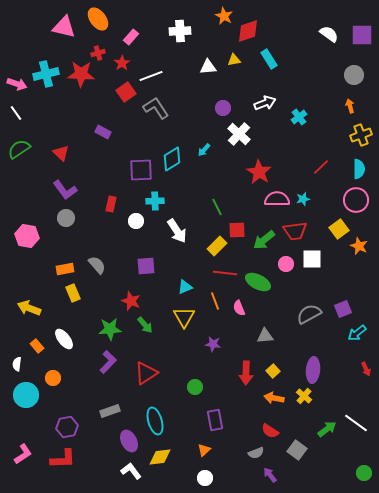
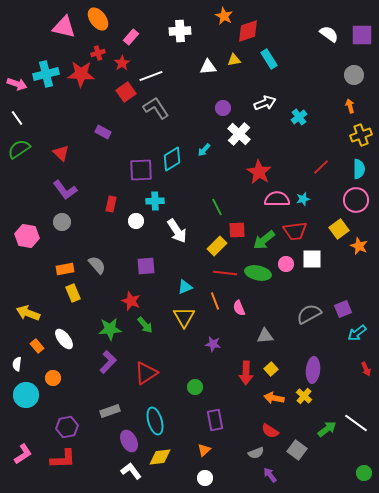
white line at (16, 113): moved 1 px right, 5 px down
gray circle at (66, 218): moved 4 px left, 4 px down
green ellipse at (258, 282): moved 9 px up; rotated 15 degrees counterclockwise
yellow arrow at (29, 308): moved 1 px left, 5 px down
yellow square at (273, 371): moved 2 px left, 2 px up
